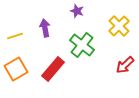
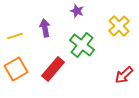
red arrow: moved 1 px left, 10 px down
